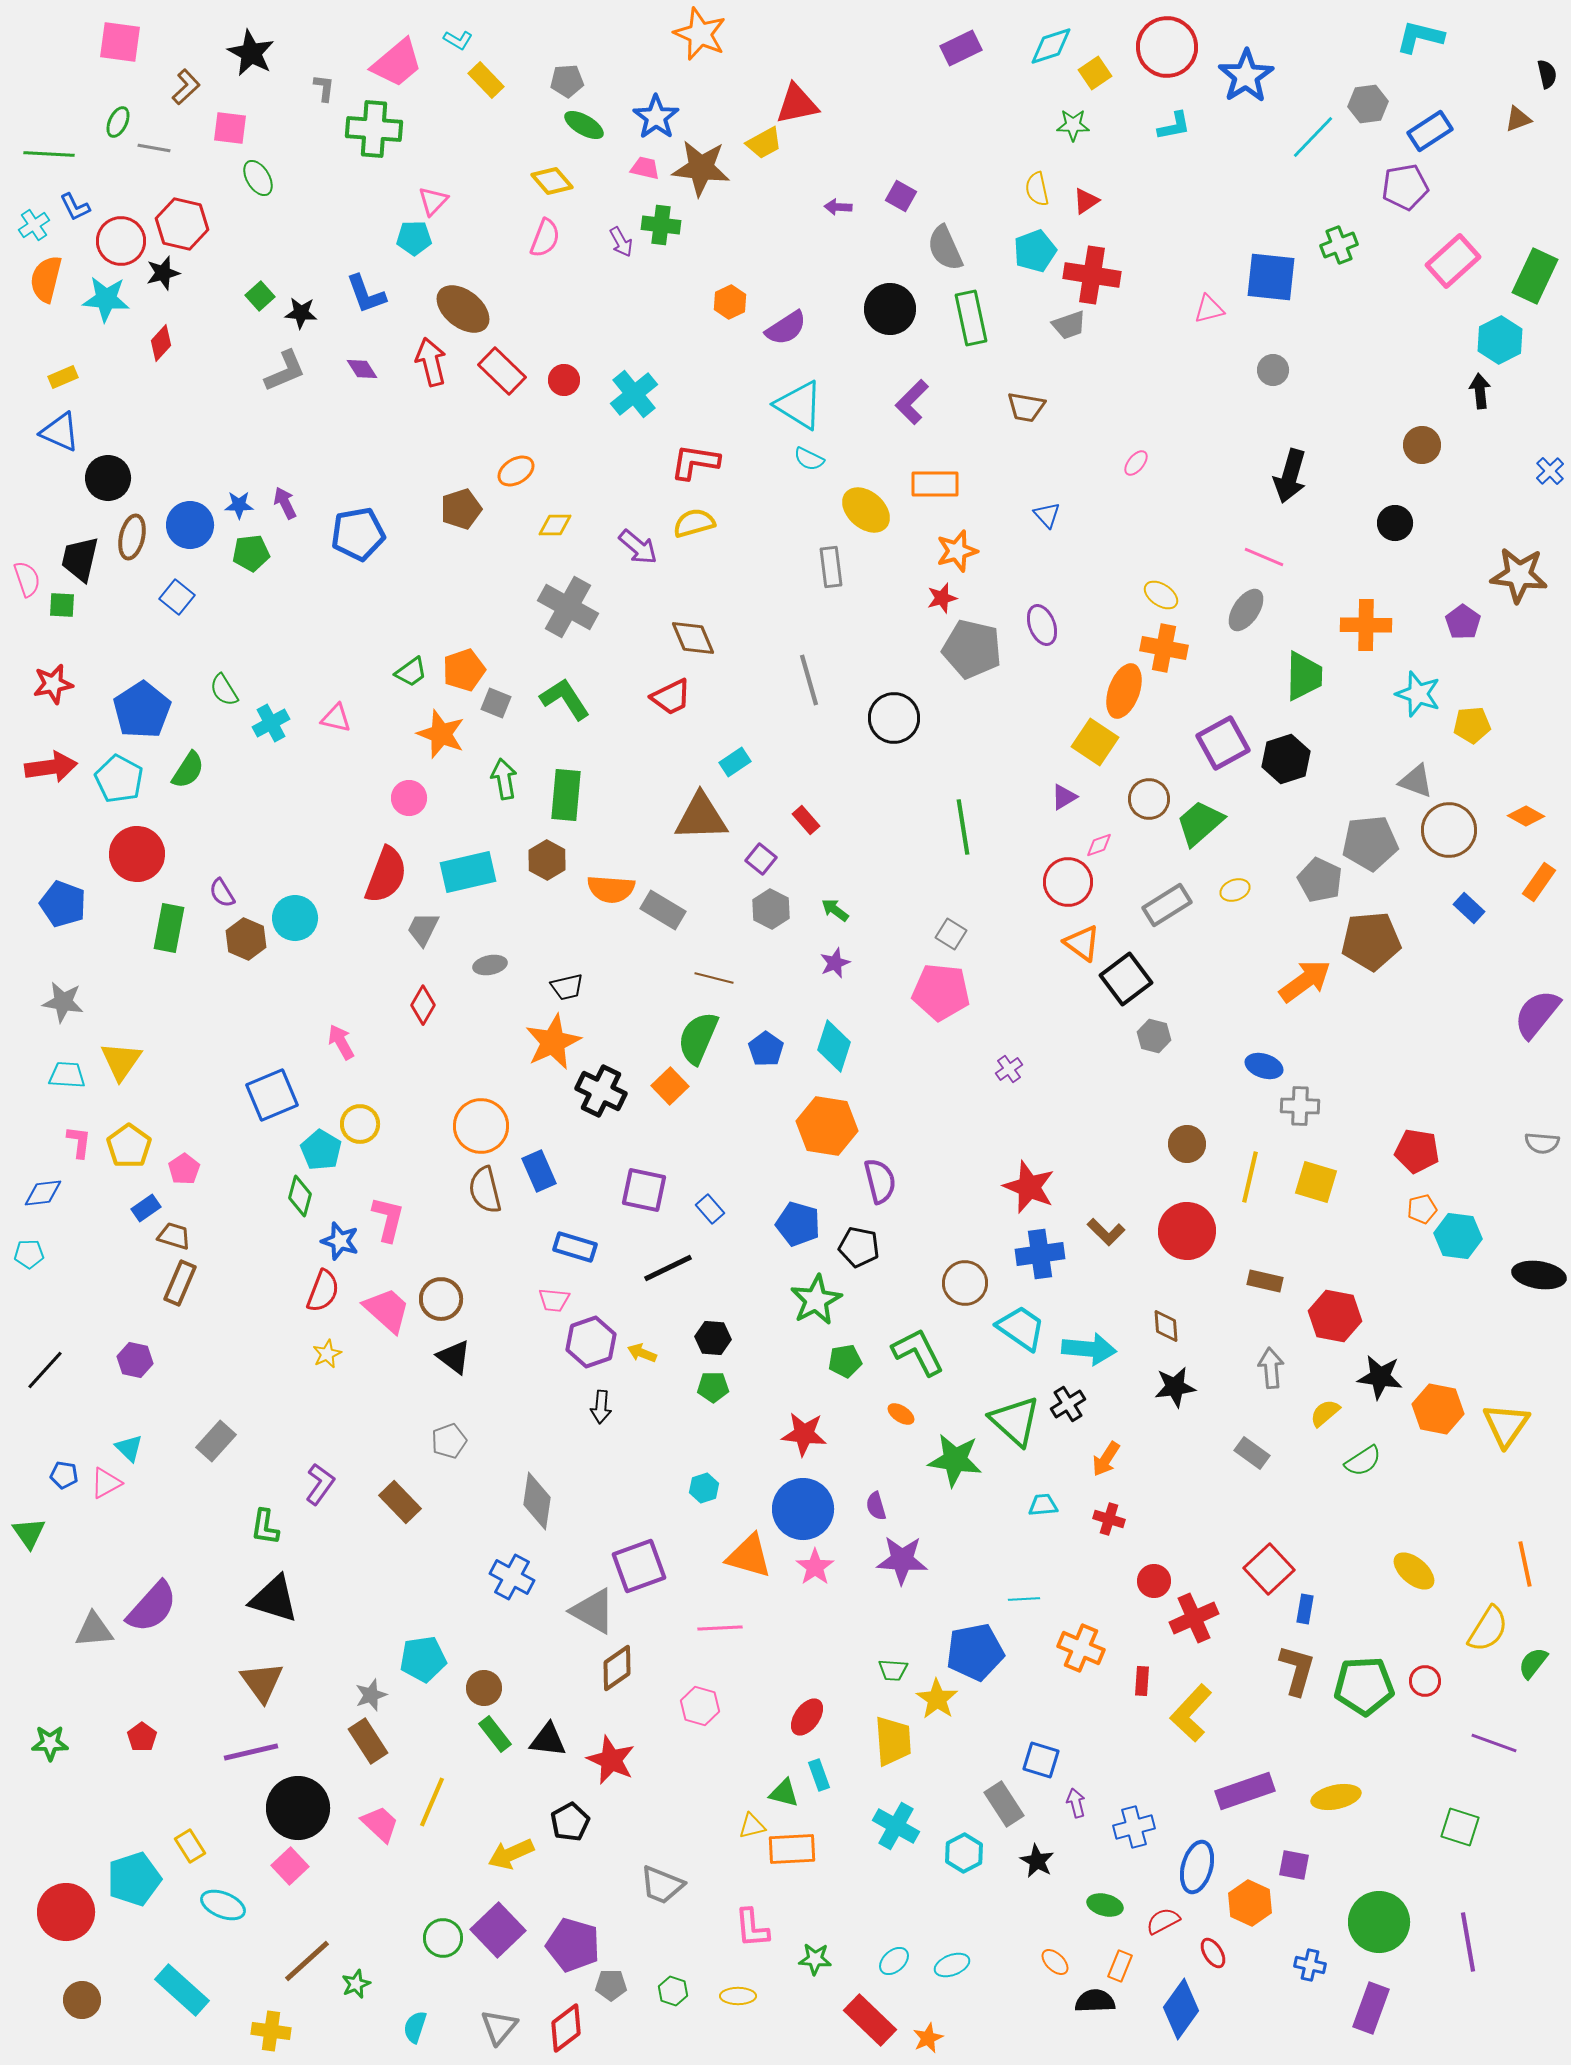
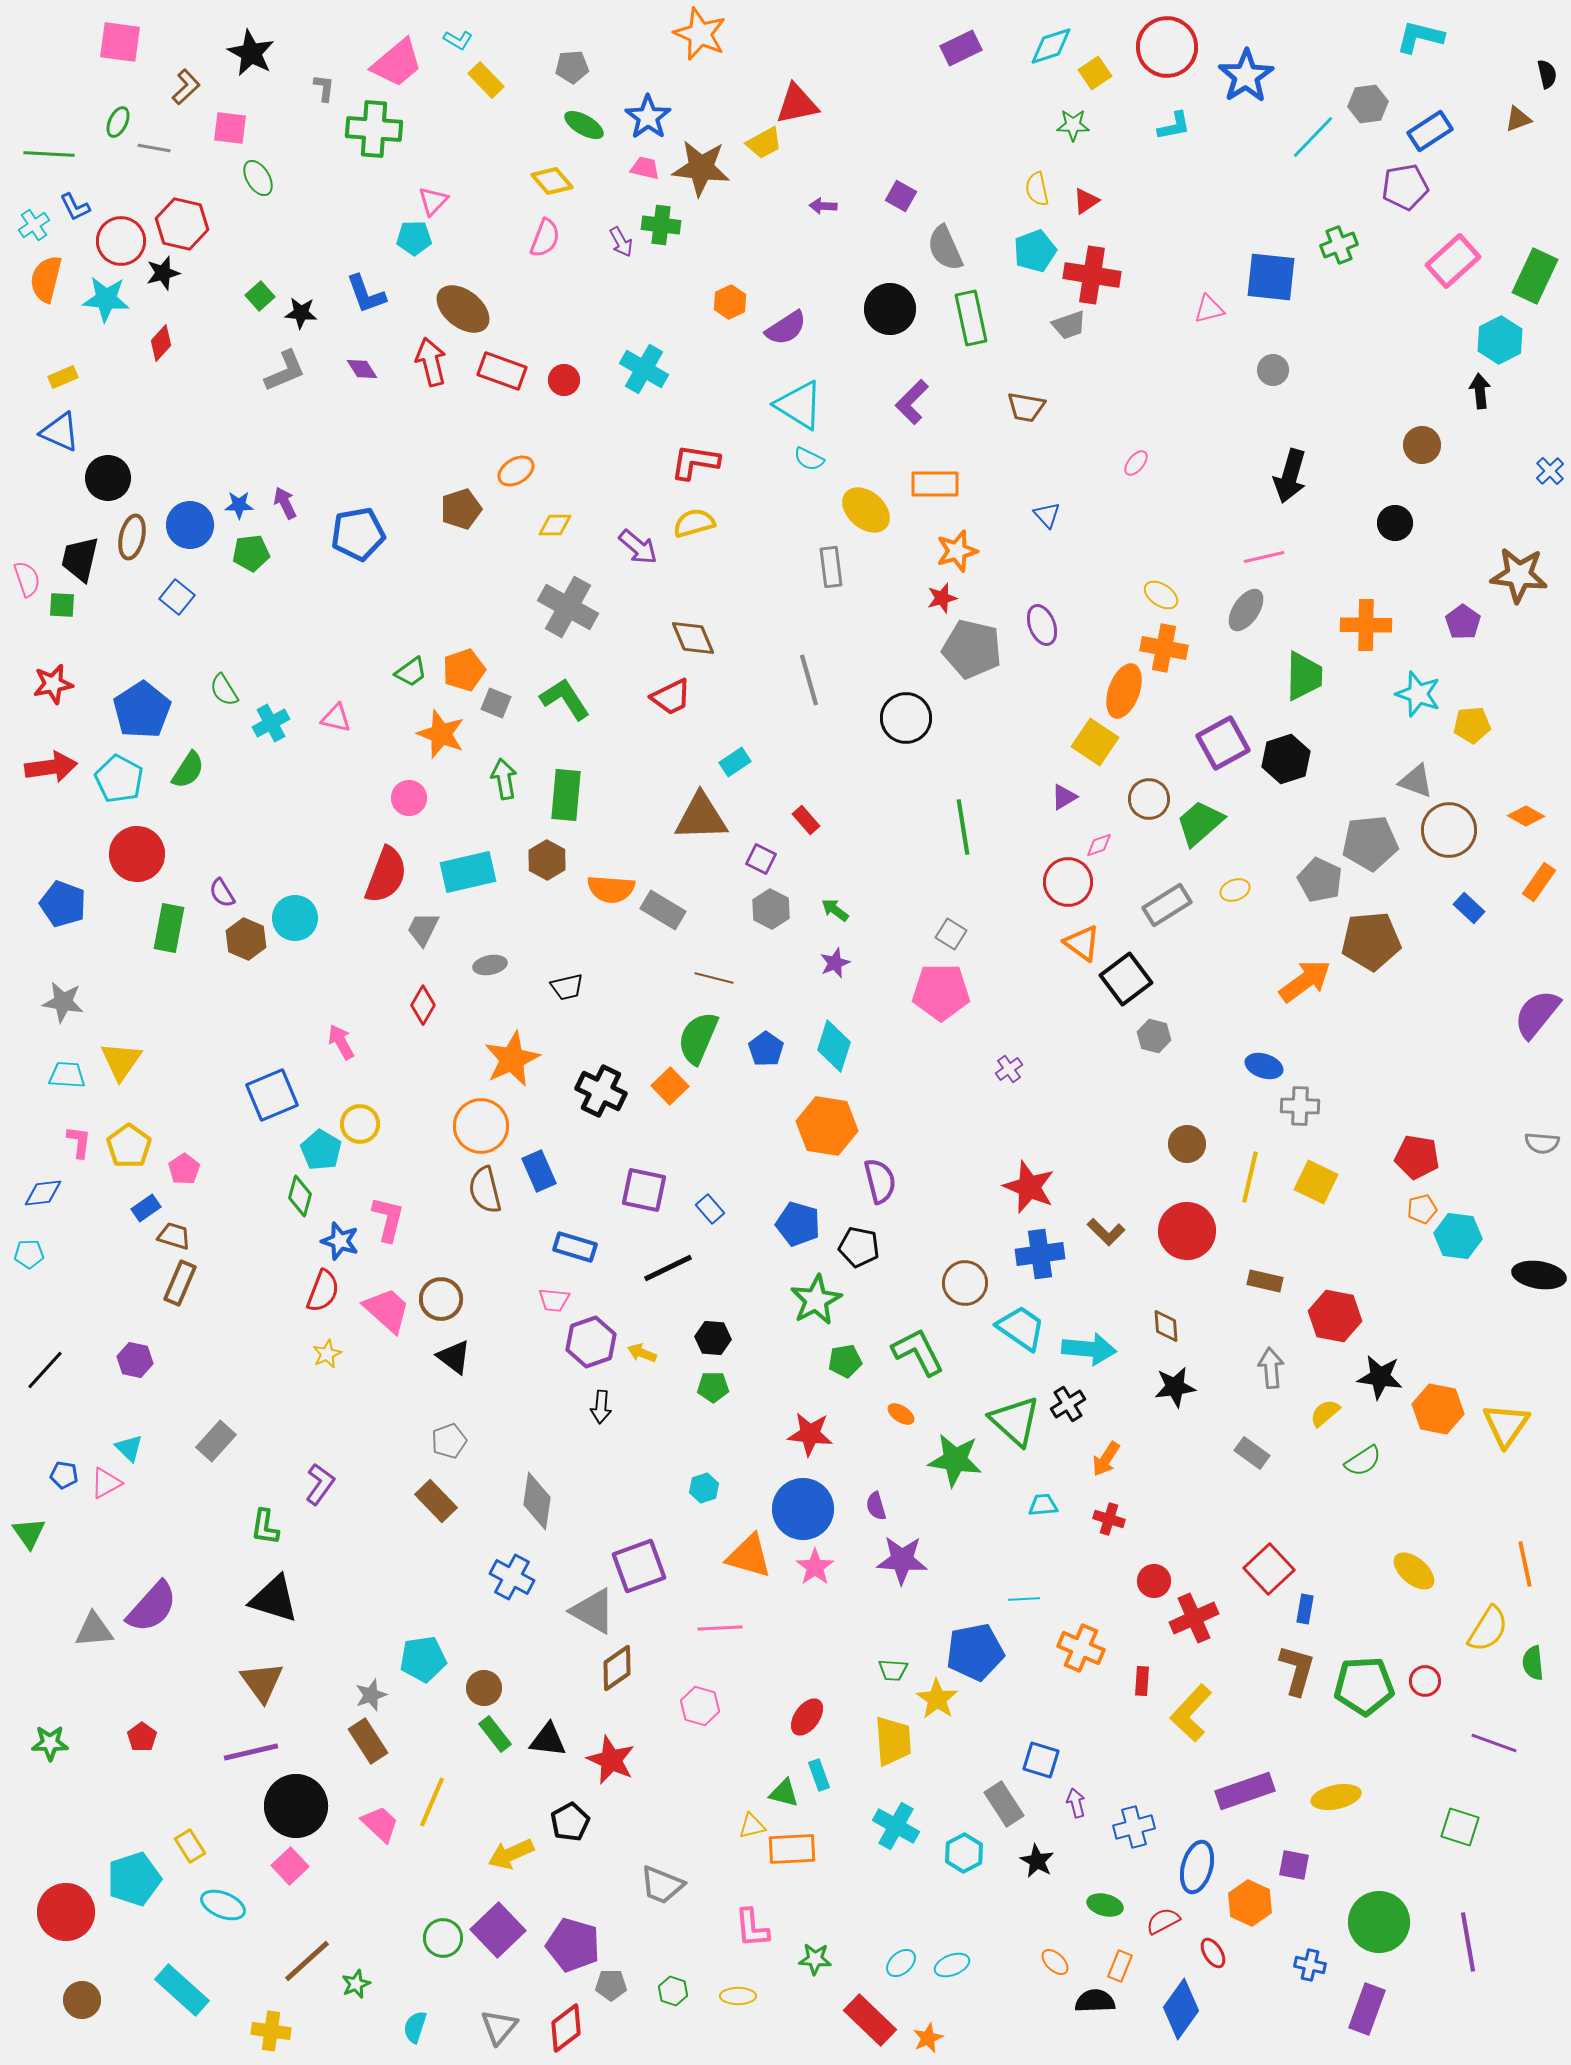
gray pentagon at (567, 81): moved 5 px right, 14 px up
blue star at (656, 117): moved 8 px left
purple arrow at (838, 207): moved 15 px left, 1 px up
red rectangle at (502, 371): rotated 24 degrees counterclockwise
cyan cross at (634, 394): moved 10 px right, 25 px up; rotated 21 degrees counterclockwise
pink line at (1264, 557): rotated 36 degrees counterclockwise
black circle at (894, 718): moved 12 px right
purple square at (761, 859): rotated 12 degrees counterclockwise
pink pentagon at (941, 992): rotated 6 degrees counterclockwise
orange star at (553, 1042): moved 41 px left, 17 px down
red pentagon at (1417, 1151): moved 6 px down
yellow square at (1316, 1182): rotated 9 degrees clockwise
red star at (804, 1434): moved 6 px right
brown rectangle at (400, 1502): moved 36 px right, 1 px up
green semicircle at (1533, 1663): rotated 44 degrees counterclockwise
black circle at (298, 1808): moved 2 px left, 2 px up
cyan ellipse at (894, 1961): moved 7 px right, 2 px down
purple rectangle at (1371, 2008): moved 4 px left, 1 px down
